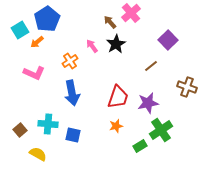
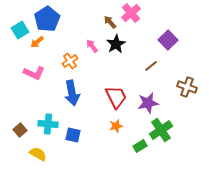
red trapezoid: moved 2 px left; rotated 45 degrees counterclockwise
